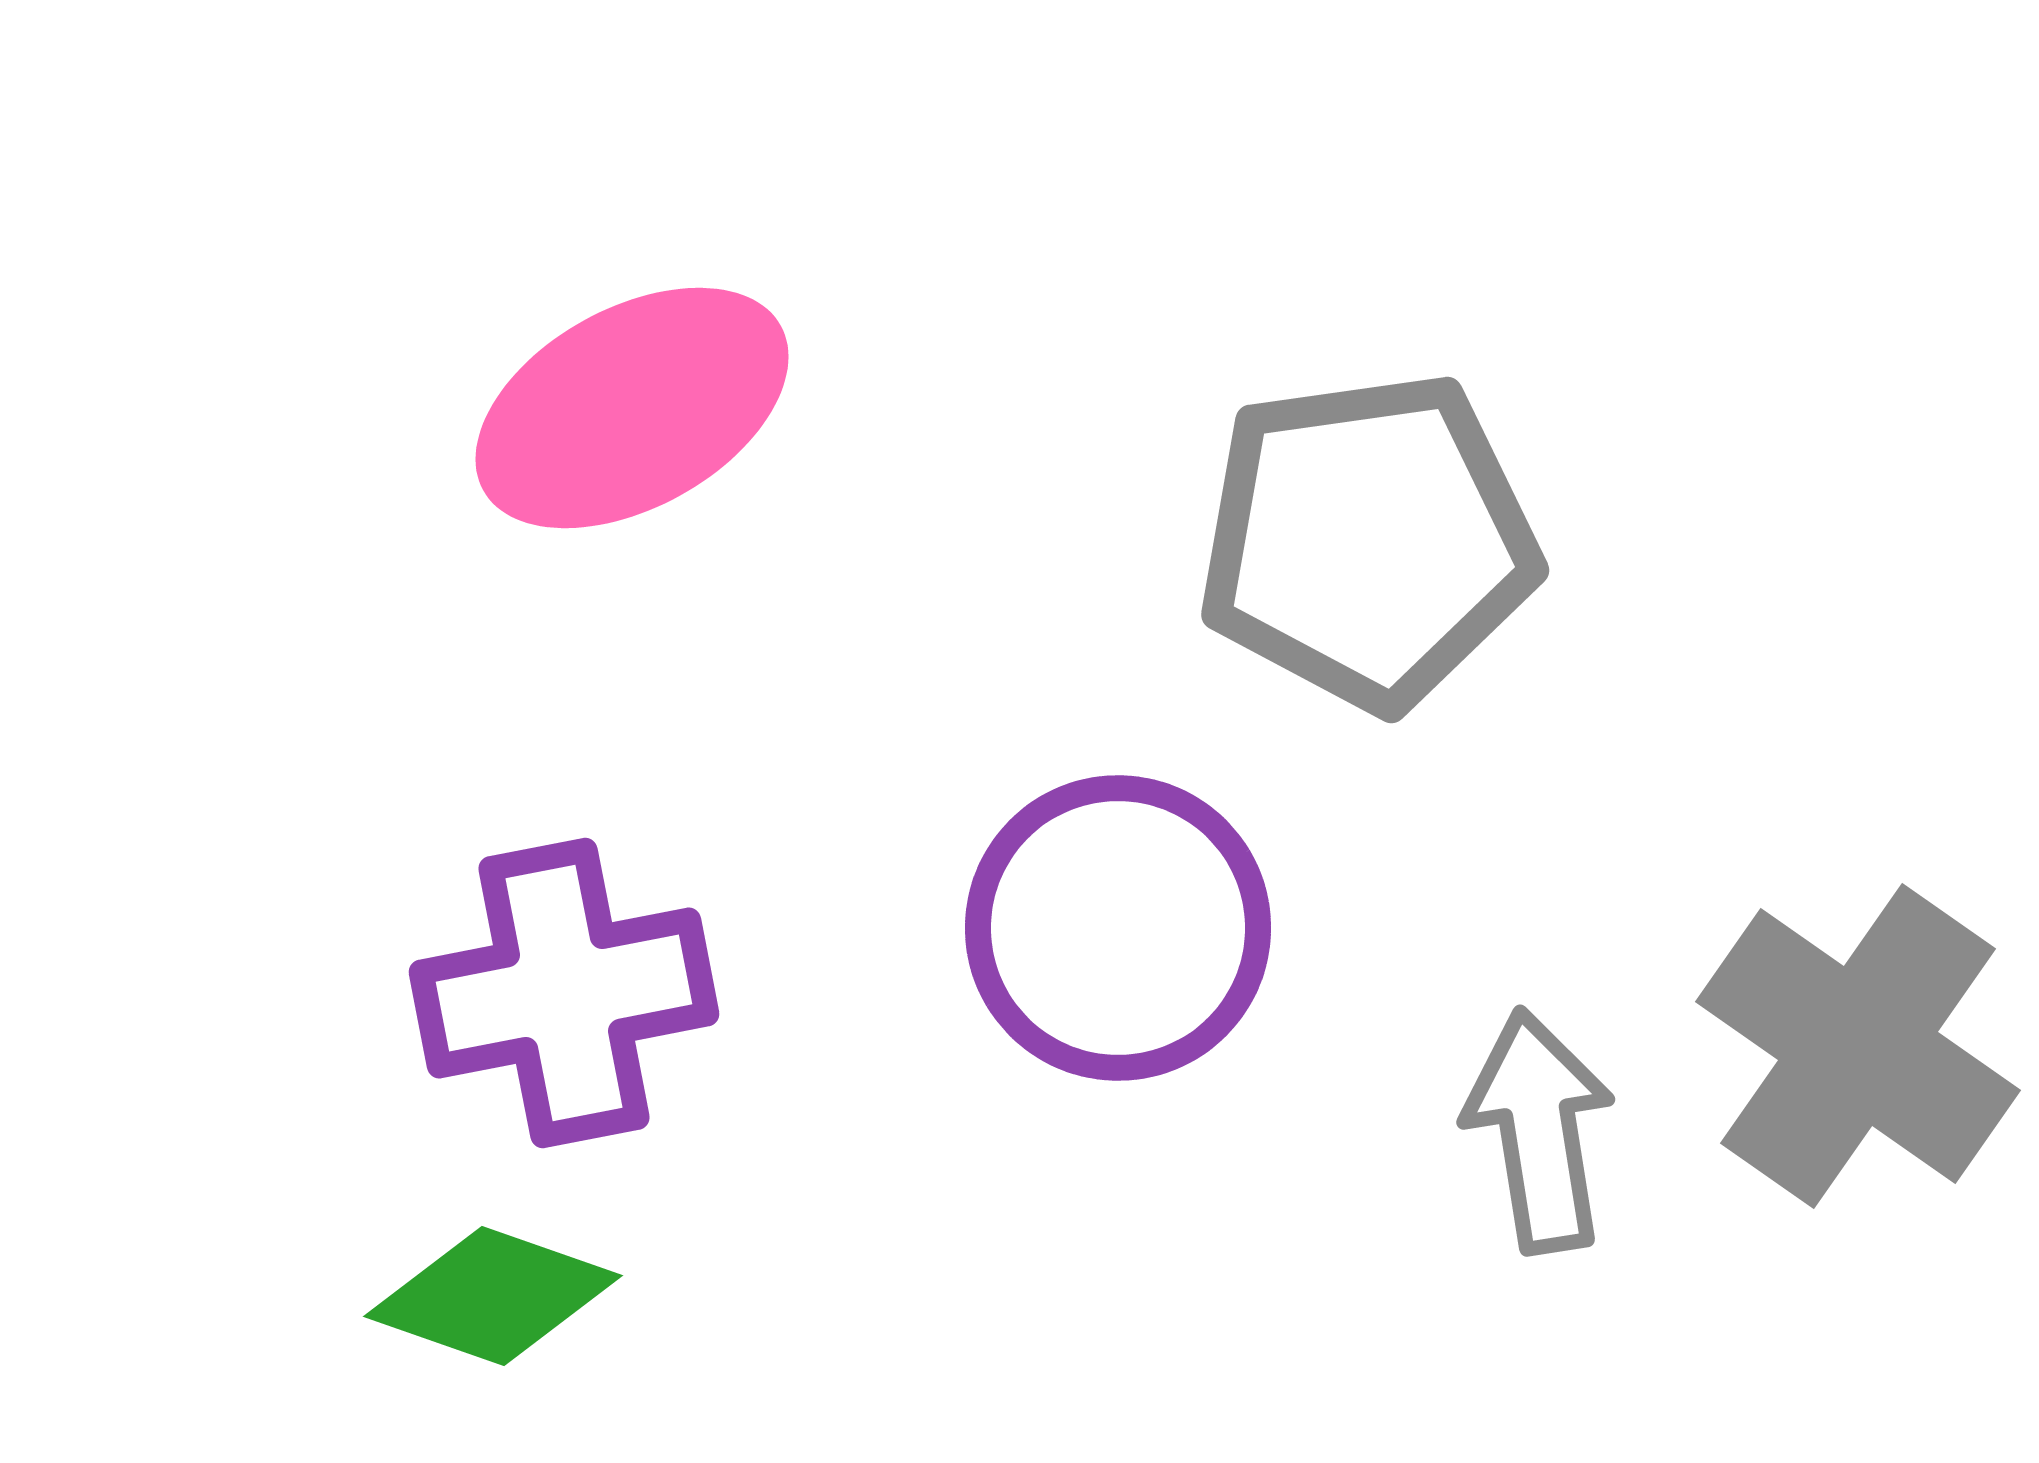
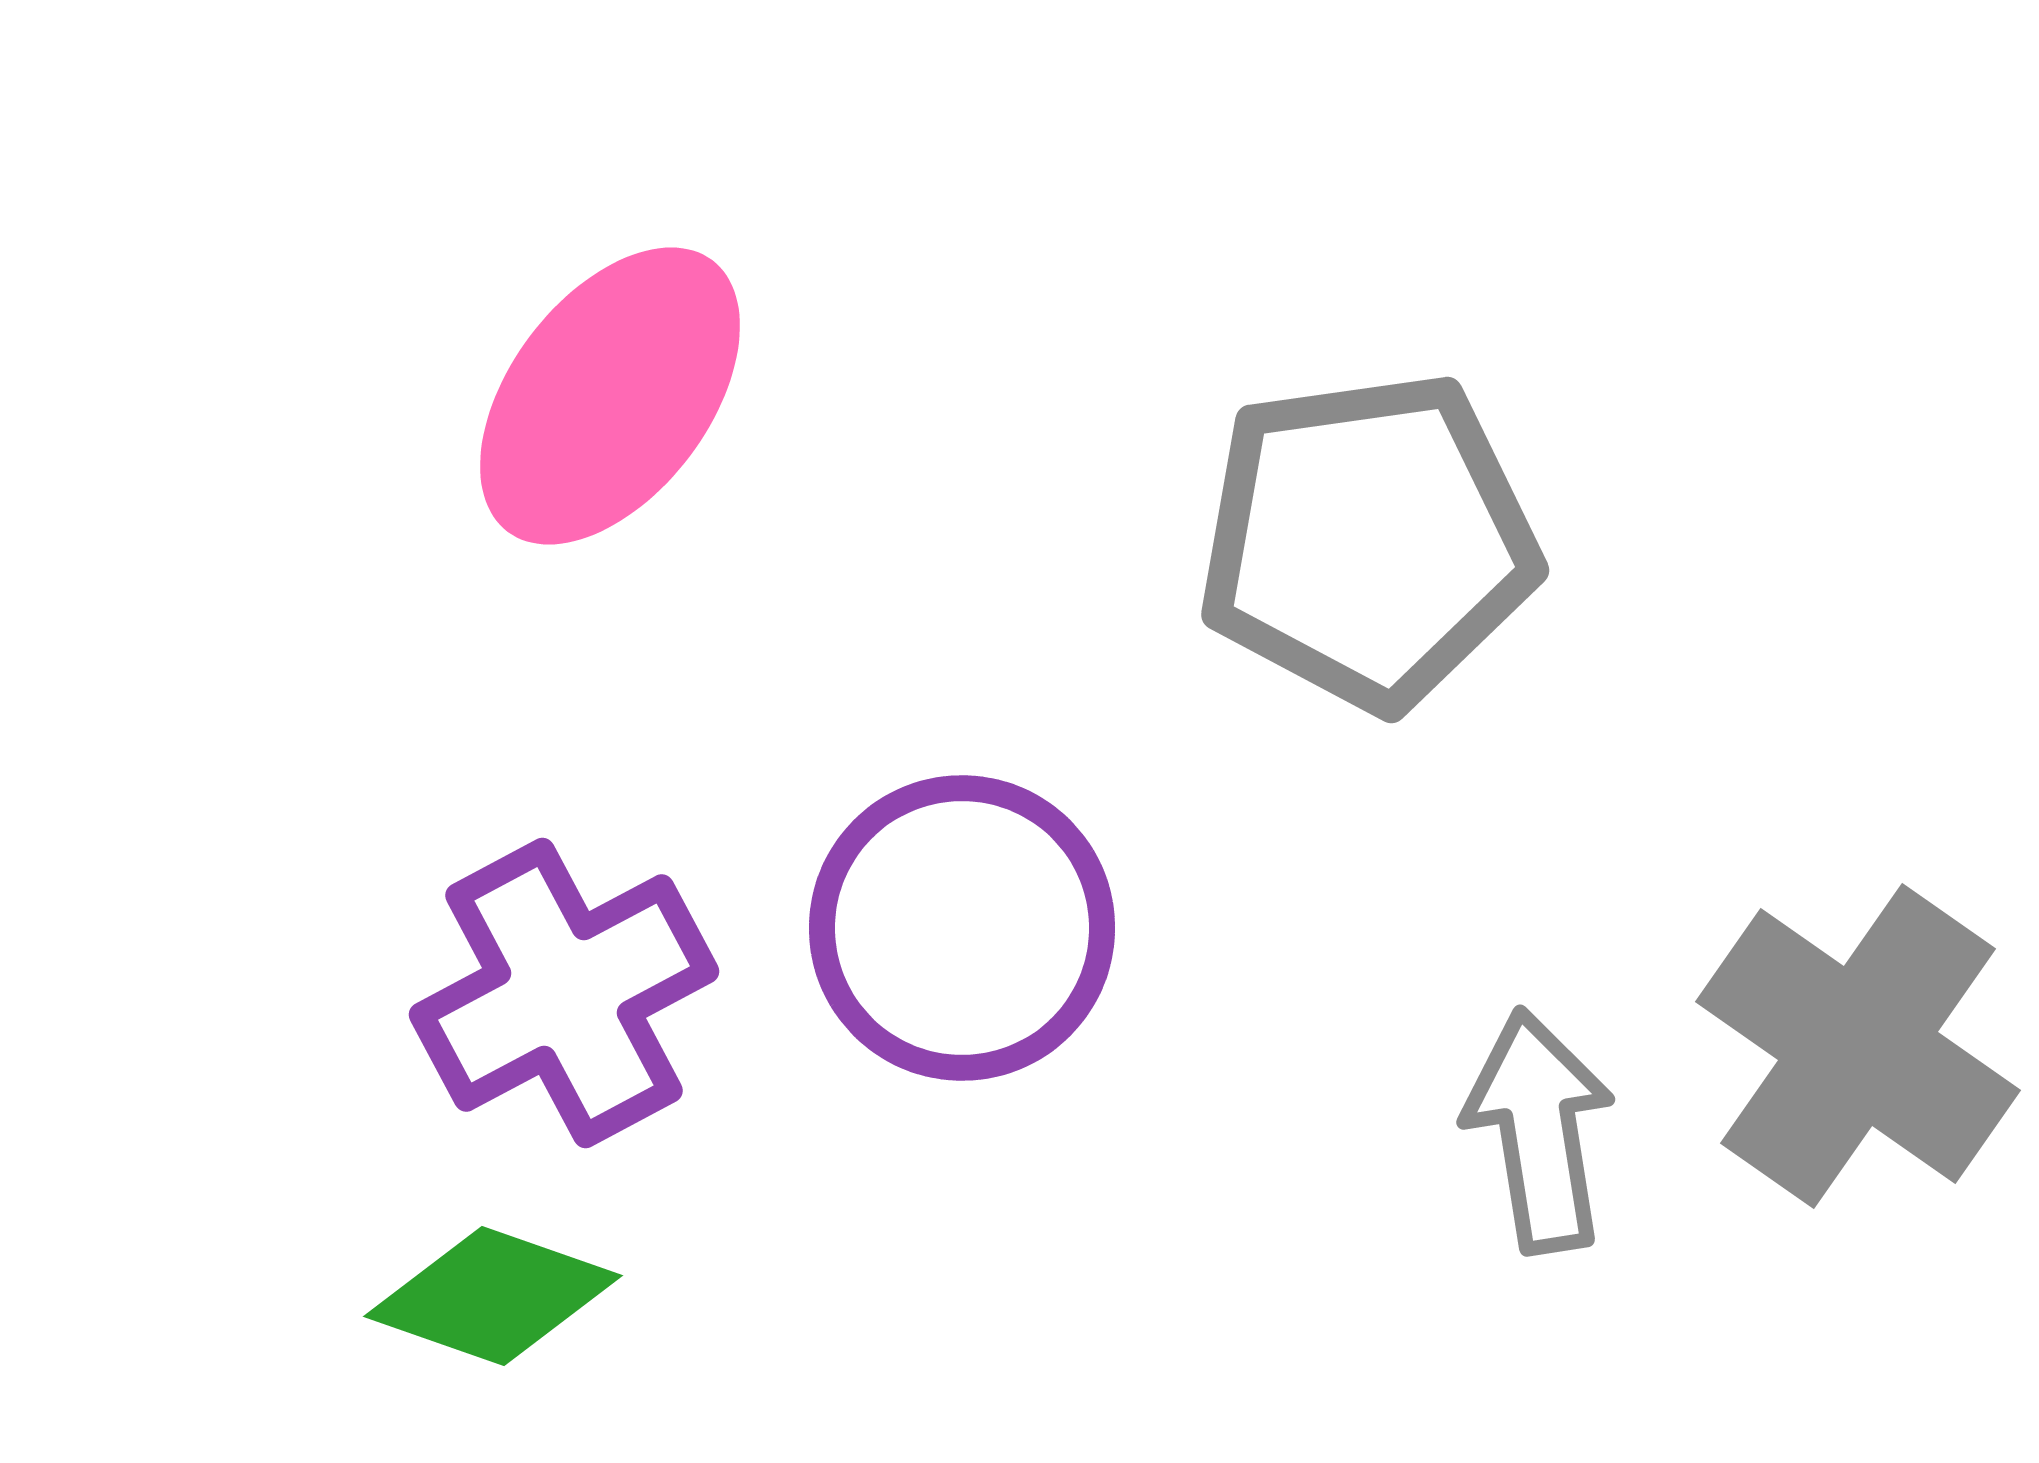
pink ellipse: moved 22 px left, 12 px up; rotated 24 degrees counterclockwise
purple circle: moved 156 px left
purple cross: rotated 17 degrees counterclockwise
